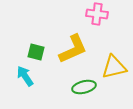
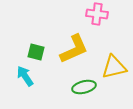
yellow L-shape: moved 1 px right
